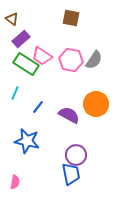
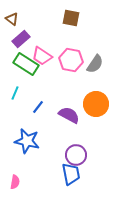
gray semicircle: moved 1 px right, 4 px down
